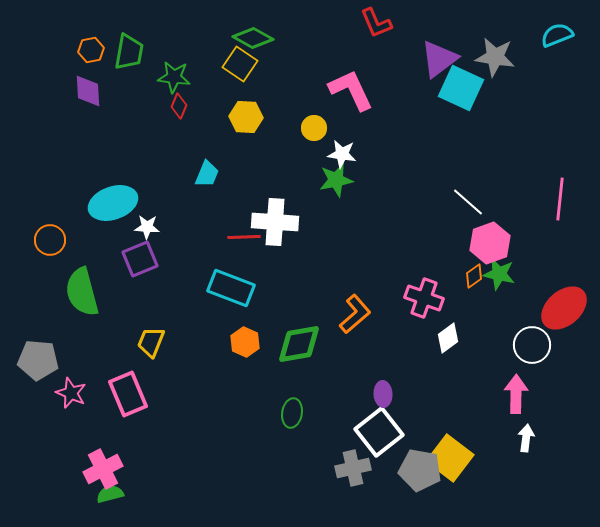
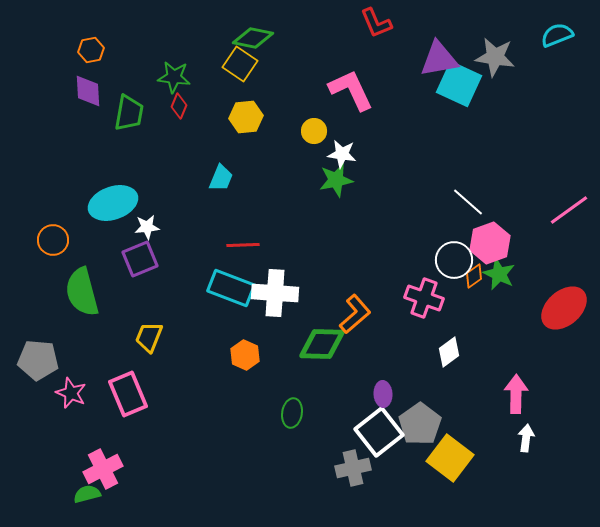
green diamond at (253, 38): rotated 18 degrees counterclockwise
green trapezoid at (129, 52): moved 61 px down
purple triangle at (439, 59): rotated 27 degrees clockwise
cyan square at (461, 88): moved 2 px left, 4 px up
yellow hexagon at (246, 117): rotated 8 degrees counterclockwise
yellow circle at (314, 128): moved 3 px down
cyan trapezoid at (207, 174): moved 14 px right, 4 px down
pink line at (560, 199): moved 9 px right, 11 px down; rotated 48 degrees clockwise
white cross at (275, 222): moved 71 px down
white star at (147, 227): rotated 10 degrees counterclockwise
red line at (244, 237): moved 1 px left, 8 px down
orange circle at (50, 240): moved 3 px right
green star at (499, 274): rotated 12 degrees clockwise
white diamond at (448, 338): moved 1 px right, 14 px down
yellow trapezoid at (151, 342): moved 2 px left, 5 px up
orange hexagon at (245, 342): moved 13 px down
green diamond at (299, 344): moved 23 px right; rotated 12 degrees clockwise
white circle at (532, 345): moved 78 px left, 85 px up
gray pentagon at (420, 470): moved 46 px up; rotated 27 degrees clockwise
green semicircle at (110, 494): moved 23 px left
